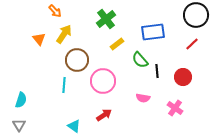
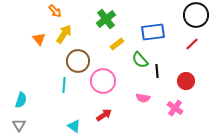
brown circle: moved 1 px right, 1 px down
red circle: moved 3 px right, 4 px down
